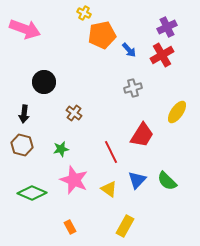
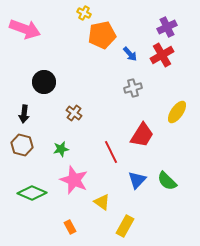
blue arrow: moved 1 px right, 4 px down
yellow triangle: moved 7 px left, 13 px down
